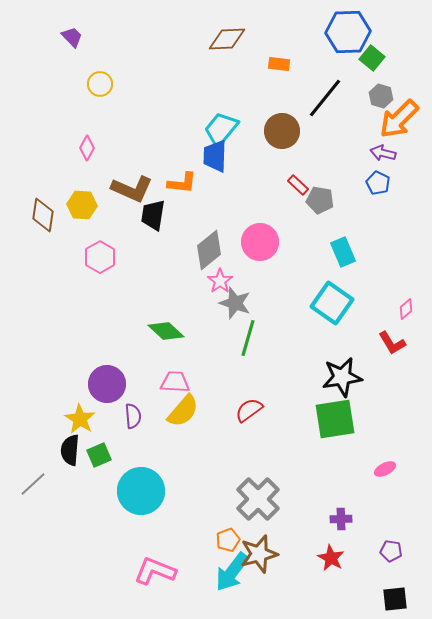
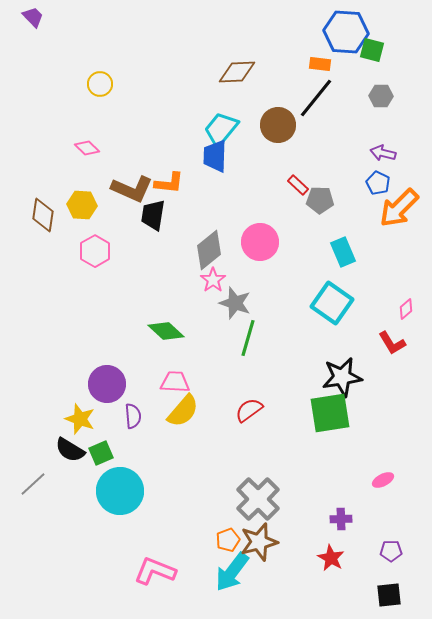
blue hexagon at (348, 32): moved 2 px left; rotated 6 degrees clockwise
purple trapezoid at (72, 37): moved 39 px left, 20 px up
brown diamond at (227, 39): moved 10 px right, 33 px down
green square at (372, 58): moved 8 px up; rotated 25 degrees counterclockwise
orange rectangle at (279, 64): moved 41 px right
gray hexagon at (381, 96): rotated 15 degrees counterclockwise
black line at (325, 98): moved 9 px left
orange arrow at (399, 119): moved 89 px down
brown circle at (282, 131): moved 4 px left, 6 px up
pink diamond at (87, 148): rotated 75 degrees counterclockwise
orange L-shape at (182, 183): moved 13 px left
gray pentagon at (320, 200): rotated 8 degrees counterclockwise
pink hexagon at (100, 257): moved 5 px left, 6 px up
pink star at (220, 281): moved 7 px left, 1 px up
yellow star at (80, 419): rotated 12 degrees counterclockwise
green square at (335, 419): moved 5 px left, 6 px up
black semicircle at (70, 450): rotated 64 degrees counterclockwise
green square at (99, 455): moved 2 px right, 2 px up
pink ellipse at (385, 469): moved 2 px left, 11 px down
cyan circle at (141, 491): moved 21 px left
purple pentagon at (391, 551): rotated 10 degrees counterclockwise
brown star at (259, 554): moved 12 px up
black square at (395, 599): moved 6 px left, 4 px up
